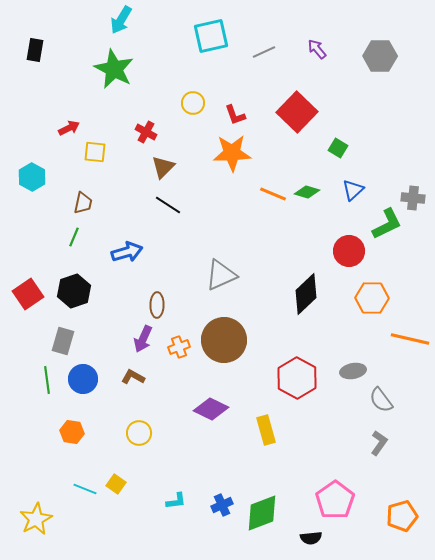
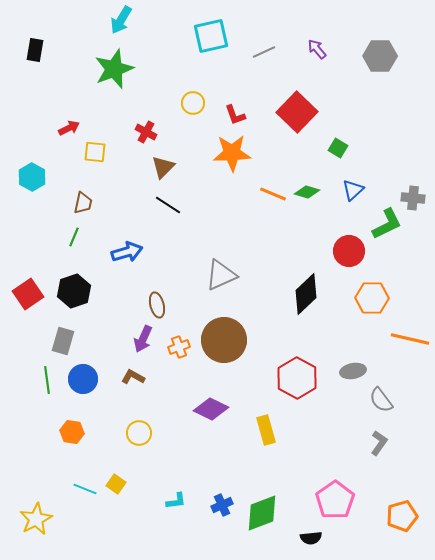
green star at (114, 69): rotated 24 degrees clockwise
brown ellipse at (157, 305): rotated 15 degrees counterclockwise
